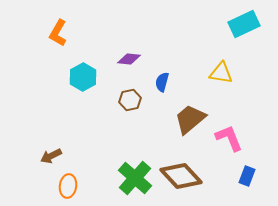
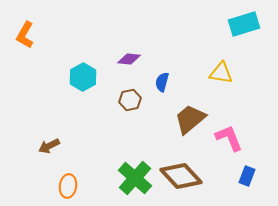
cyan rectangle: rotated 8 degrees clockwise
orange L-shape: moved 33 px left, 2 px down
brown arrow: moved 2 px left, 10 px up
